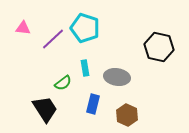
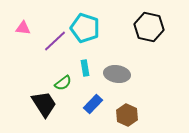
purple line: moved 2 px right, 2 px down
black hexagon: moved 10 px left, 20 px up
gray ellipse: moved 3 px up
blue rectangle: rotated 30 degrees clockwise
black trapezoid: moved 1 px left, 5 px up
